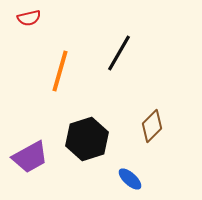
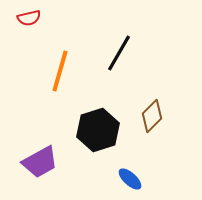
brown diamond: moved 10 px up
black hexagon: moved 11 px right, 9 px up
purple trapezoid: moved 10 px right, 5 px down
